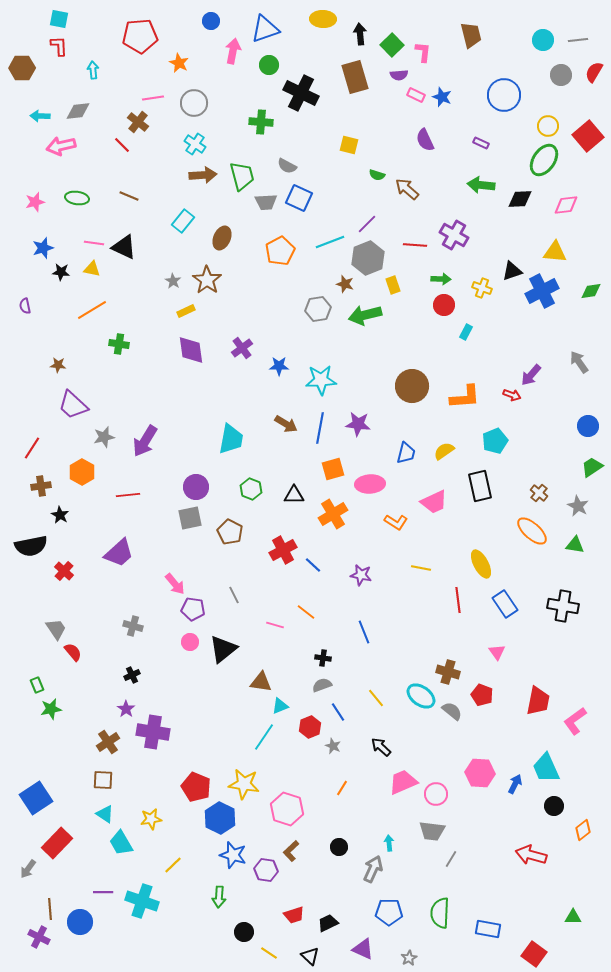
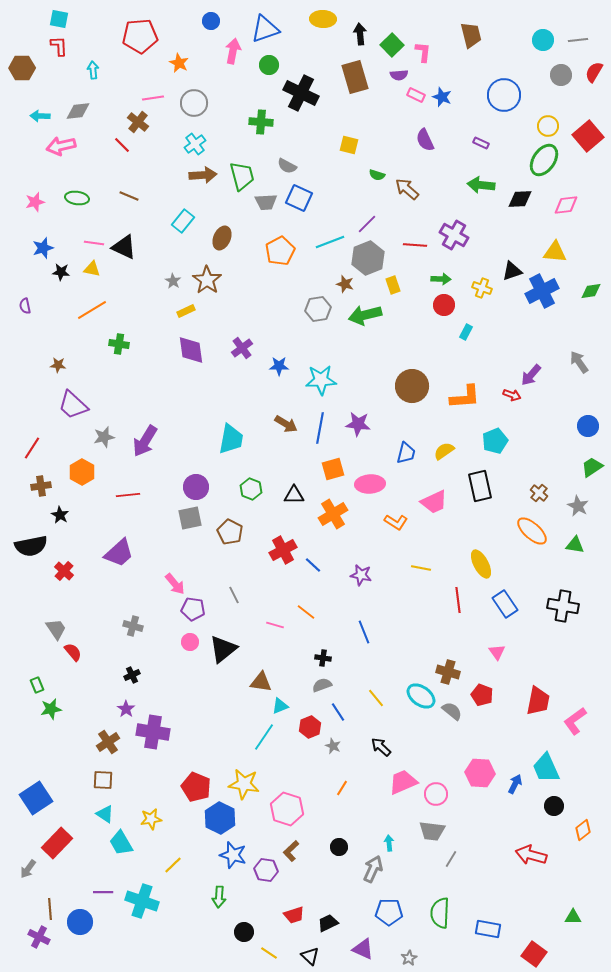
cyan cross at (195, 144): rotated 20 degrees clockwise
